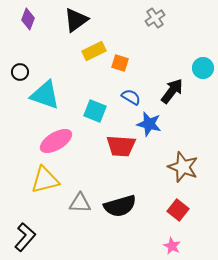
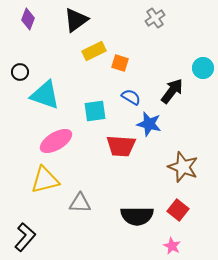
cyan square: rotated 30 degrees counterclockwise
black semicircle: moved 17 px right, 10 px down; rotated 16 degrees clockwise
